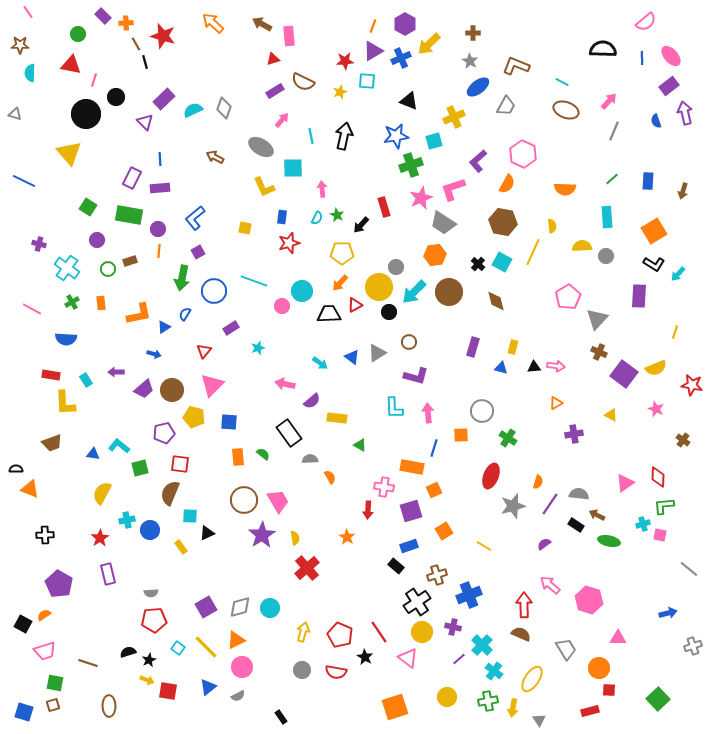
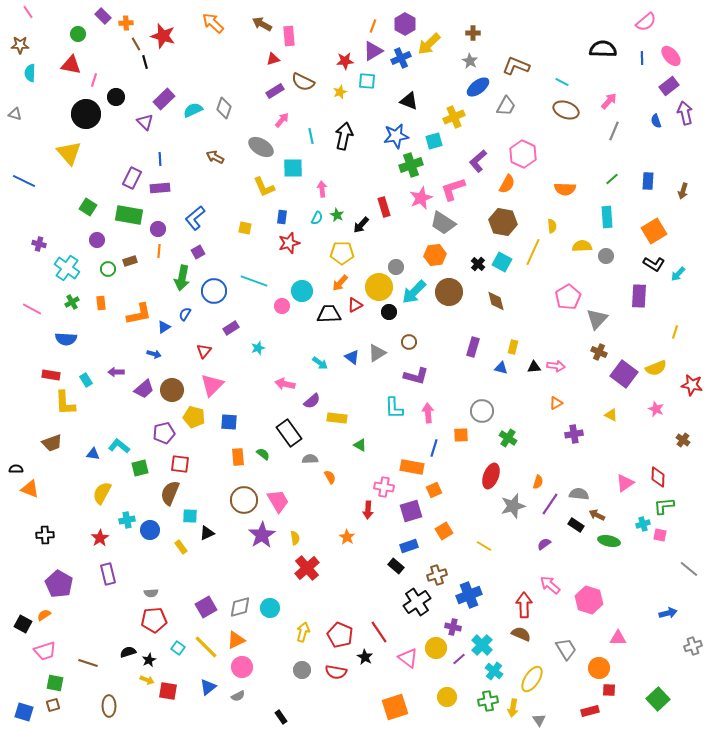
yellow circle at (422, 632): moved 14 px right, 16 px down
